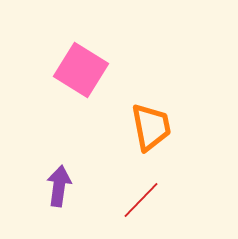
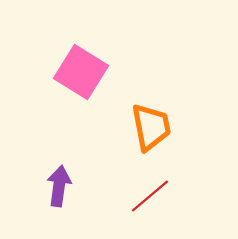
pink square: moved 2 px down
red line: moved 9 px right, 4 px up; rotated 6 degrees clockwise
